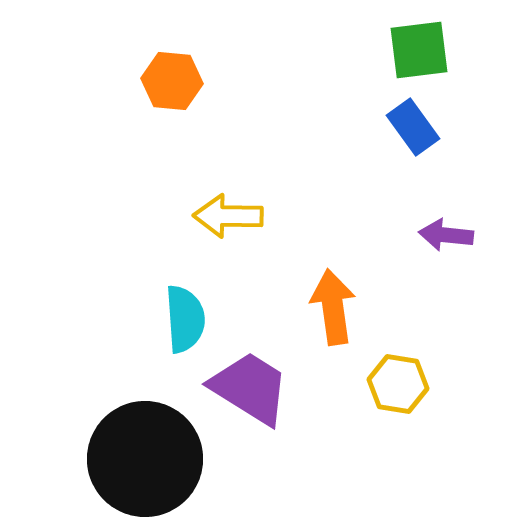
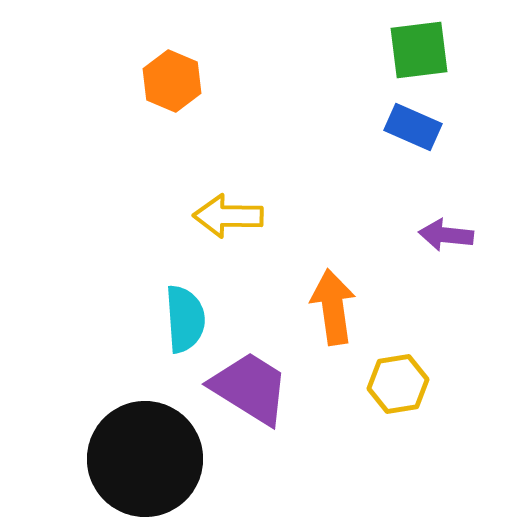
orange hexagon: rotated 18 degrees clockwise
blue rectangle: rotated 30 degrees counterclockwise
yellow hexagon: rotated 18 degrees counterclockwise
